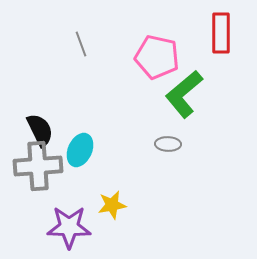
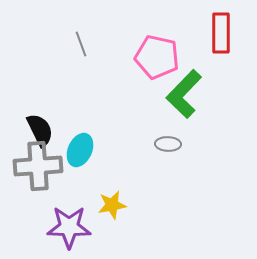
green L-shape: rotated 6 degrees counterclockwise
